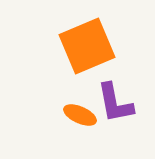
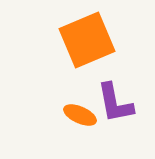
orange square: moved 6 px up
